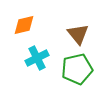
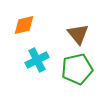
cyan cross: moved 2 px down
